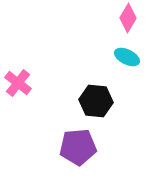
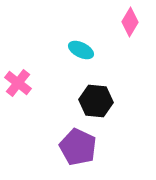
pink diamond: moved 2 px right, 4 px down
cyan ellipse: moved 46 px left, 7 px up
purple pentagon: rotated 30 degrees clockwise
